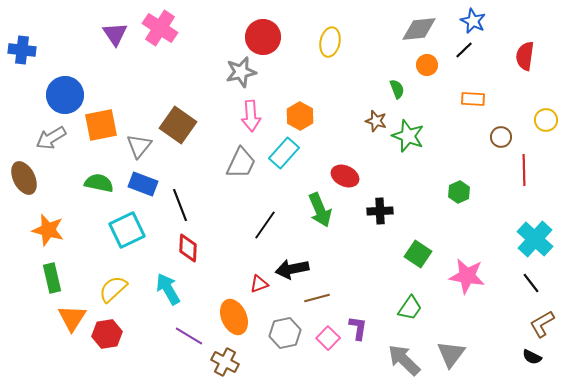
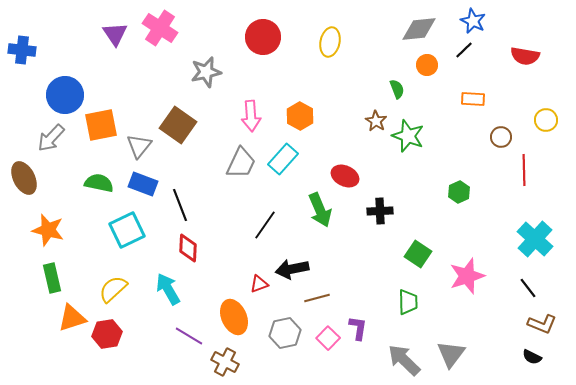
red semicircle at (525, 56): rotated 88 degrees counterclockwise
gray star at (241, 72): moved 35 px left
brown star at (376, 121): rotated 15 degrees clockwise
gray arrow at (51, 138): rotated 16 degrees counterclockwise
cyan rectangle at (284, 153): moved 1 px left, 6 px down
pink star at (467, 276): rotated 27 degrees counterclockwise
black line at (531, 283): moved 3 px left, 5 px down
green trapezoid at (410, 308): moved 2 px left, 6 px up; rotated 36 degrees counterclockwise
orange triangle at (72, 318): rotated 40 degrees clockwise
brown L-shape at (542, 324): rotated 128 degrees counterclockwise
